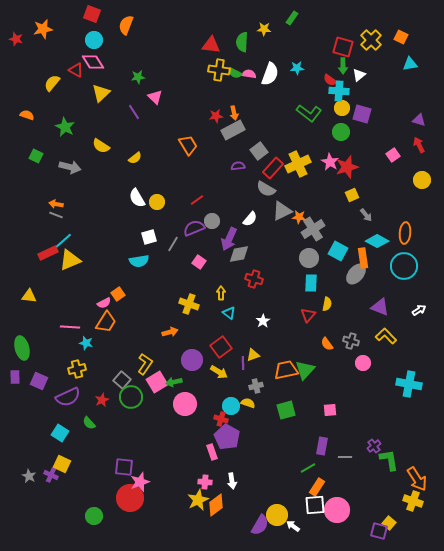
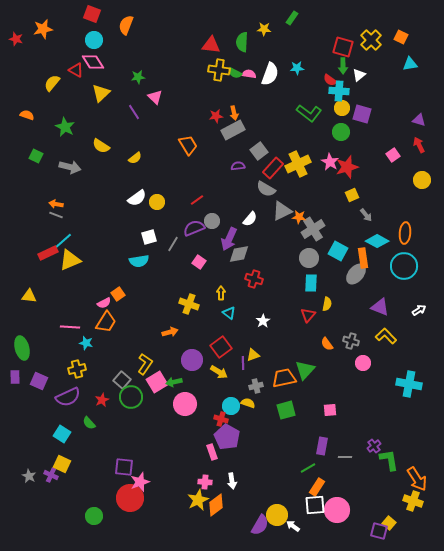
white semicircle at (137, 198): rotated 96 degrees counterclockwise
orange trapezoid at (286, 370): moved 2 px left, 8 px down
cyan square at (60, 433): moved 2 px right, 1 px down
